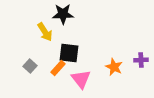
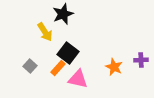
black star: rotated 20 degrees counterclockwise
black square: moved 1 px left; rotated 30 degrees clockwise
pink triangle: moved 3 px left; rotated 40 degrees counterclockwise
